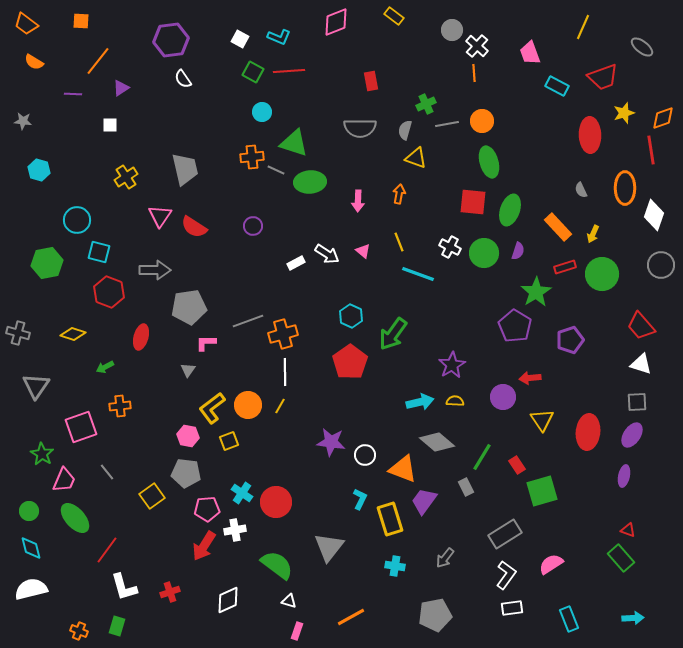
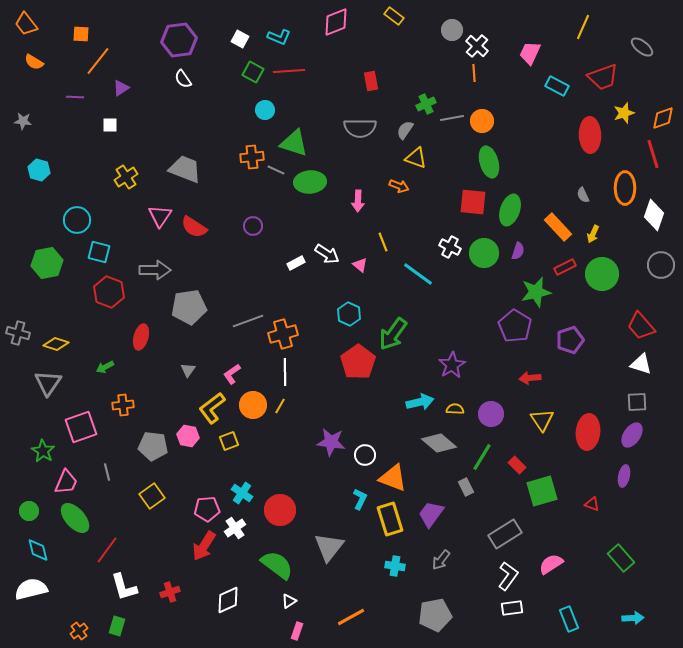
orange square at (81, 21): moved 13 px down
orange trapezoid at (26, 24): rotated 15 degrees clockwise
purple hexagon at (171, 40): moved 8 px right
pink trapezoid at (530, 53): rotated 45 degrees clockwise
purple line at (73, 94): moved 2 px right, 3 px down
cyan circle at (262, 112): moved 3 px right, 2 px up
gray line at (447, 124): moved 5 px right, 6 px up
gray semicircle at (405, 130): rotated 18 degrees clockwise
red line at (651, 150): moved 2 px right, 4 px down; rotated 8 degrees counterclockwise
gray trapezoid at (185, 169): rotated 56 degrees counterclockwise
gray semicircle at (581, 190): moved 2 px right, 5 px down
orange arrow at (399, 194): moved 8 px up; rotated 102 degrees clockwise
yellow line at (399, 242): moved 16 px left
pink triangle at (363, 251): moved 3 px left, 14 px down
red rectangle at (565, 267): rotated 10 degrees counterclockwise
cyan line at (418, 274): rotated 16 degrees clockwise
green star at (536, 292): rotated 20 degrees clockwise
cyan hexagon at (351, 316): moved 2 px left, 2 px up
yellow diamond at (73, 334): moved 17 px left, 10 px down
pink L-shape at (206, 343): moved 26 px right, 31 px down; rotated 35 degrees counterclockwise
red pentagon at (350, 362): moved 8 px right
gray triangle at (36, 386): moved 12 px right, 3 px up
purple circle at (503, 397): moved 12 px left, 17 px down
yellow semicircle at (455, 401): moved 8 px down
orange circle at (248, 405): moved 5 px right
orange cross at (120, 406): moved 3 px right, 1 px up
gray diamond at (437, 442): moved 2 px right, 1 px down
green star at (42, 454): moved 1 px right, 3 px up
red rectangle at (517, 465): rotated 12 degrees counterclockwise
orange triangle at (403, 469): moved 10 px left, 9 px down
gray line at (107, 472): rotated 24 degrees clockwise
gray pentagon at (186, 473): moved 33 px left, 27 px up
pink trapezoid at (64, 480): moved 2 px right, 2 px down
purple trapezoid at (424, 501): moved 7 px right, 13 px down
red circle at (276, 502): moved 4 px right, 8 px down
white cross at (235, 530): moved 2 px up; rotated 25 degrees counterclockwise
red triangle at (628, 530): moved 36 px left, 26 px up
cyan diamond at (31, 548): moved 7 px right, 2 px down
gray arrow at (445, 558): moved 4 px left, 2 px down
white L-shape at (506, 575): moved 2 px right, 1 px down
white triangle at (289, 601): rotated 49 degrees counterclockwise
orange cross at (79, 631): rotated 30 degrees clockwise
